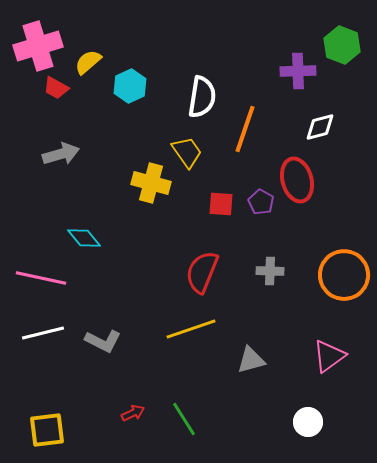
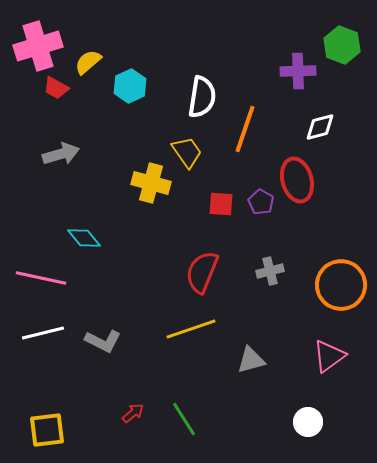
gray cross: rotated 16 degrees counterclockwise
orange circle: moved 3 px left, 10 px down
red arrow: rotated 15 degrees counterclockwise
